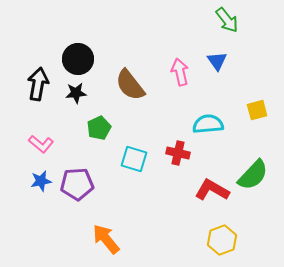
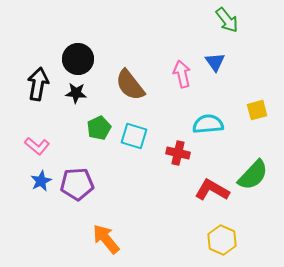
blue triangle: moved 2 px left, 1 px down
pink arrow: moved 2 px right, 2 px down
black star: rotated 10 degrees clockwise
pink L-shape: moved 4 px left, 2 px down
cyan square: moved 23 px up
blue star: rotated 15 degrees counterclockwise
yellow hexagon: rotated 16 degrees counterclockwise
